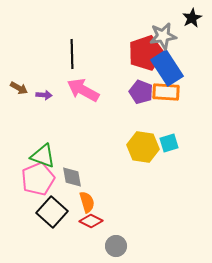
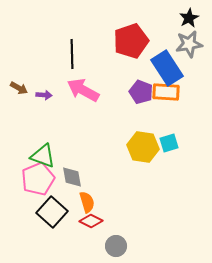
black star: moved 3 px left
gray star: moved 26 px right, 8 px down
red pentagon: moved 15 px left, 12 px up
